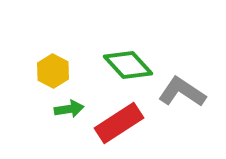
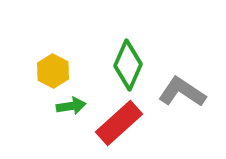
green diamond: rotated 66 degrees clockwise
green arrow: moved 2 px right, 3 px up
red rectangle: rotated 9 degrees counterclockwise
